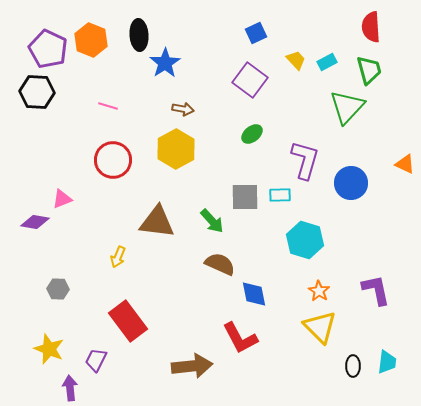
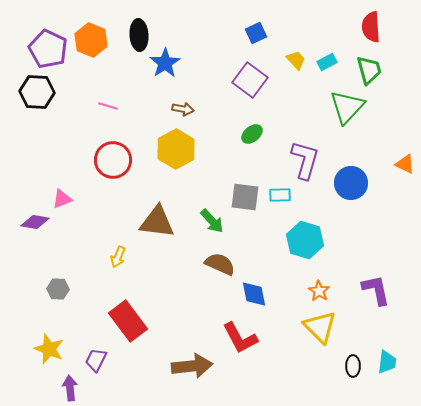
gray square at (245, 197): rotated 8 degrees clockwise
